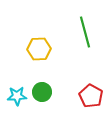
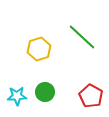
green line: moved 3 px left, 5 px down; rotated 32 degrees counterclockwise
yellow hexagon: rotated 15 degrees counterclockwise
green circle: moved 3 px right
